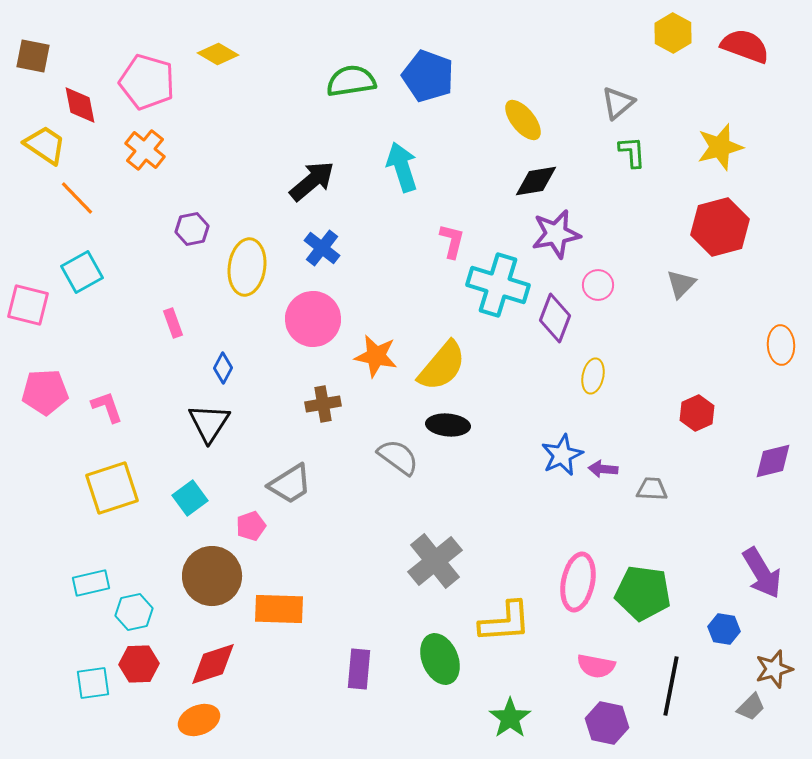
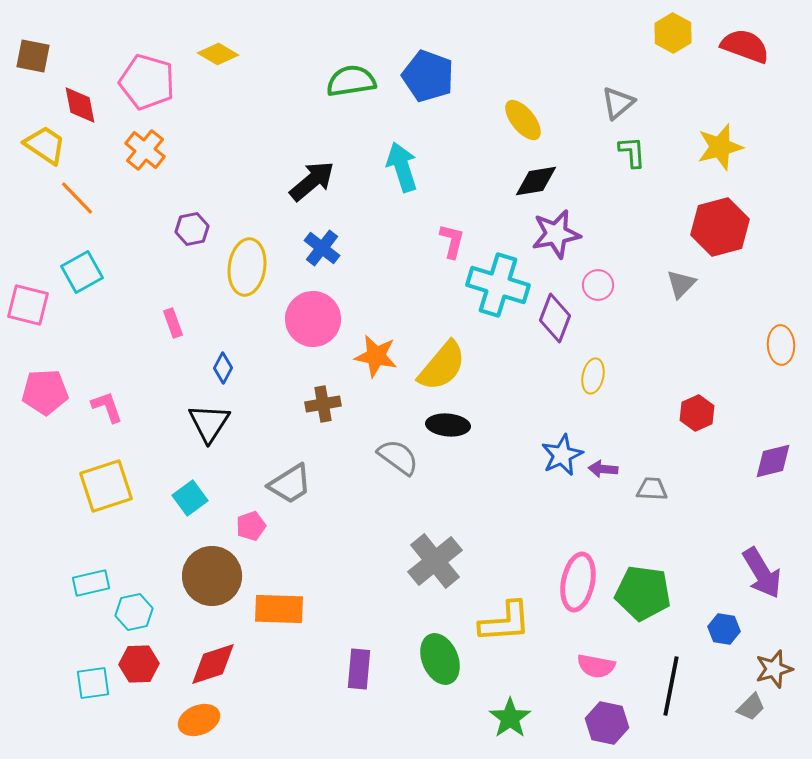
yellow square at (112, 488): moved 6 px left, 2 px up
